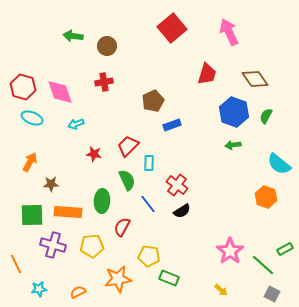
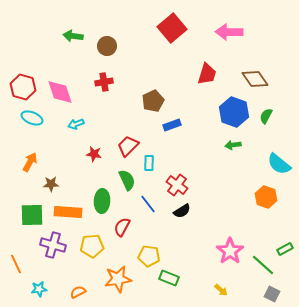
pink arrow at (229, 32): rotated 64 degrees counterclockwise
